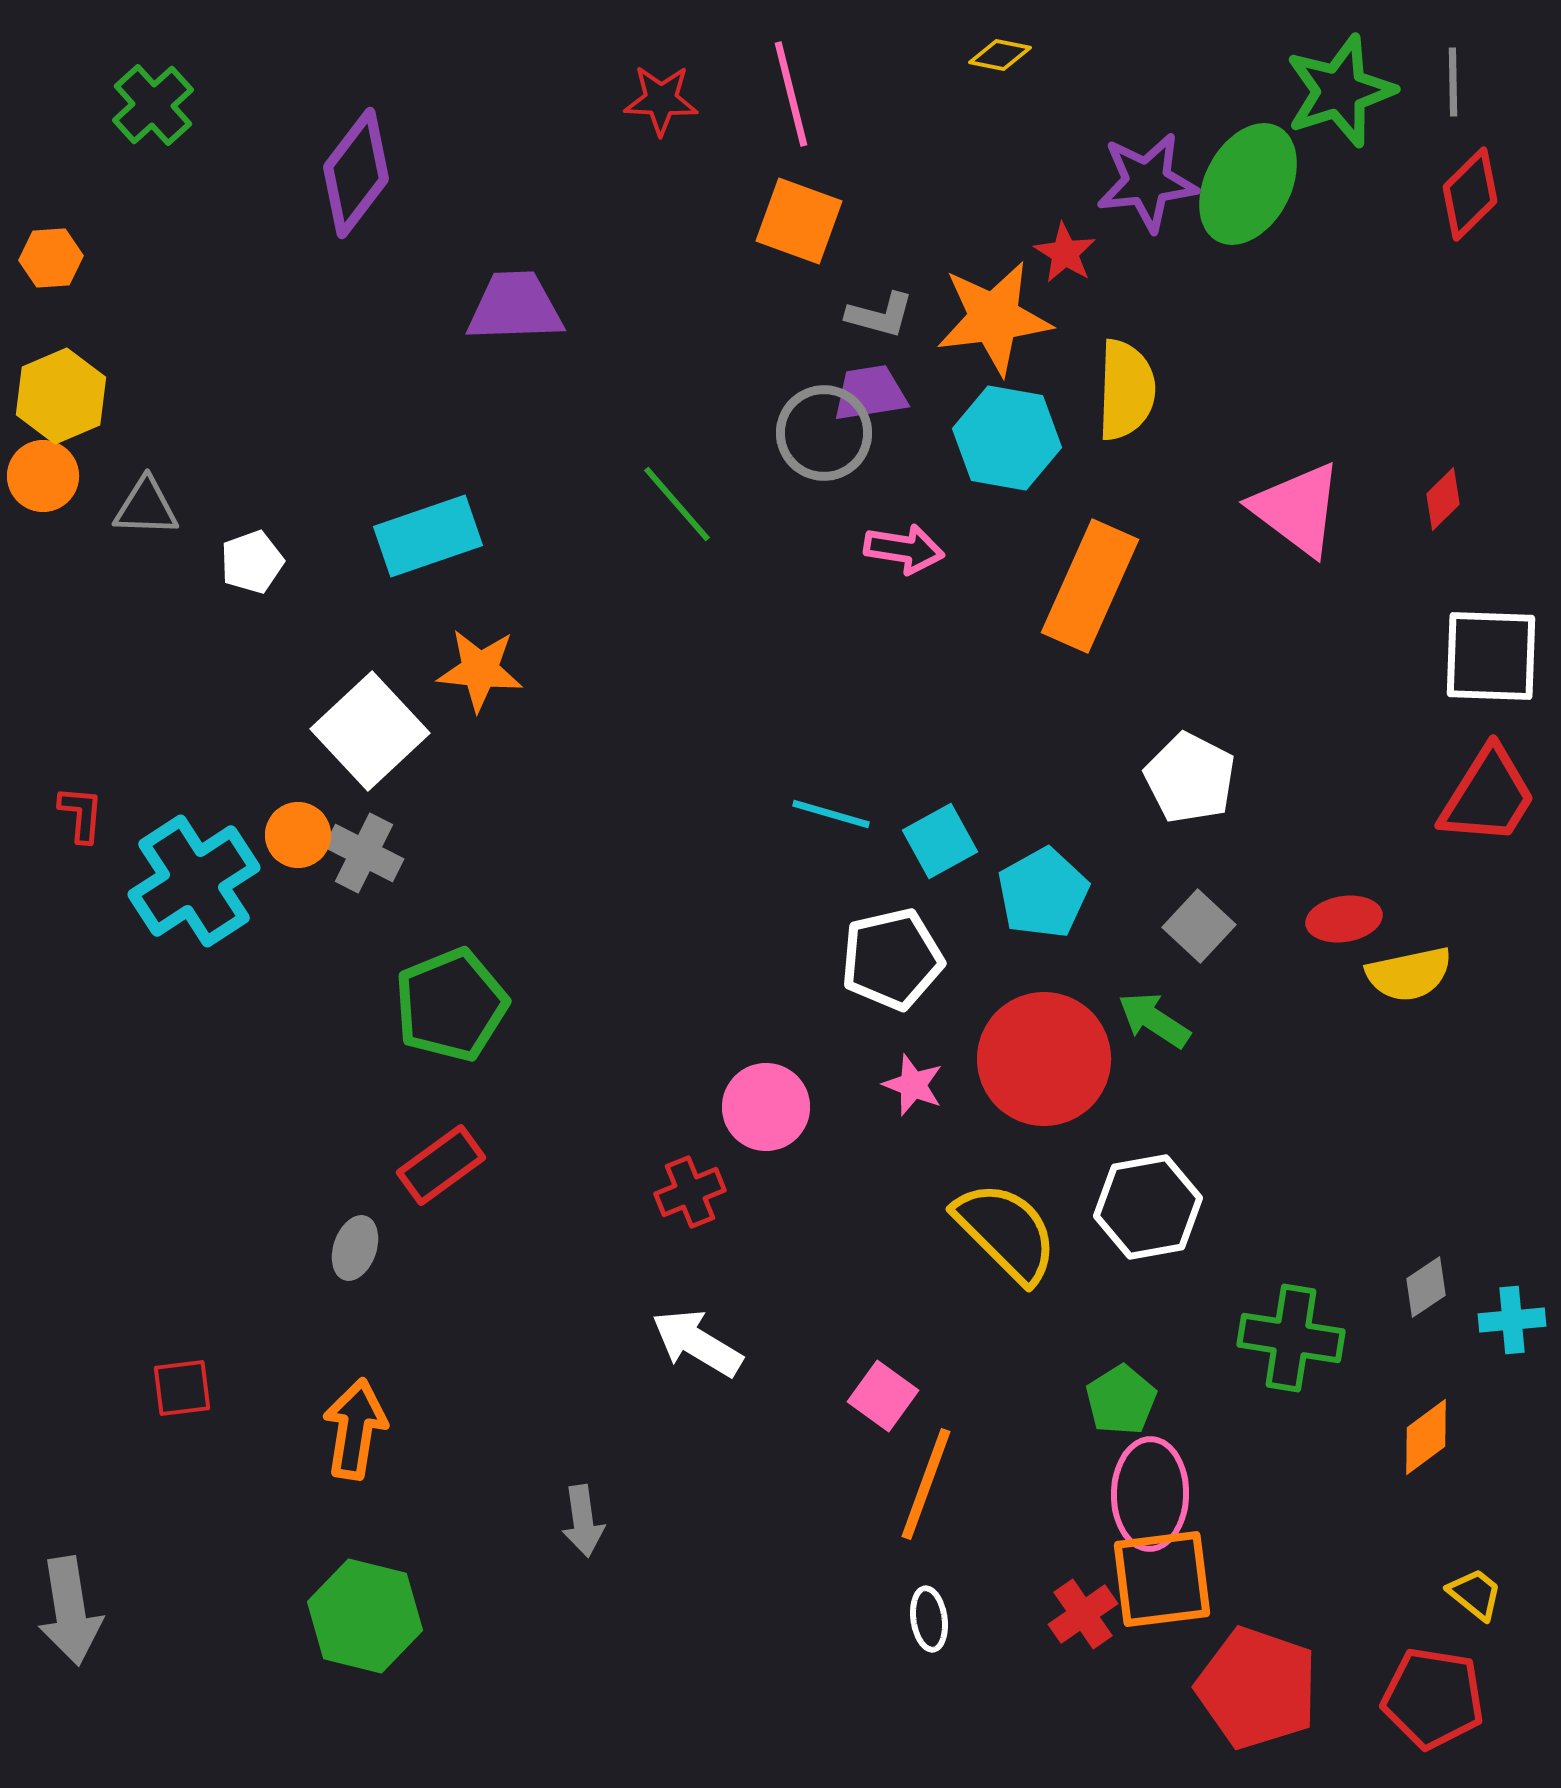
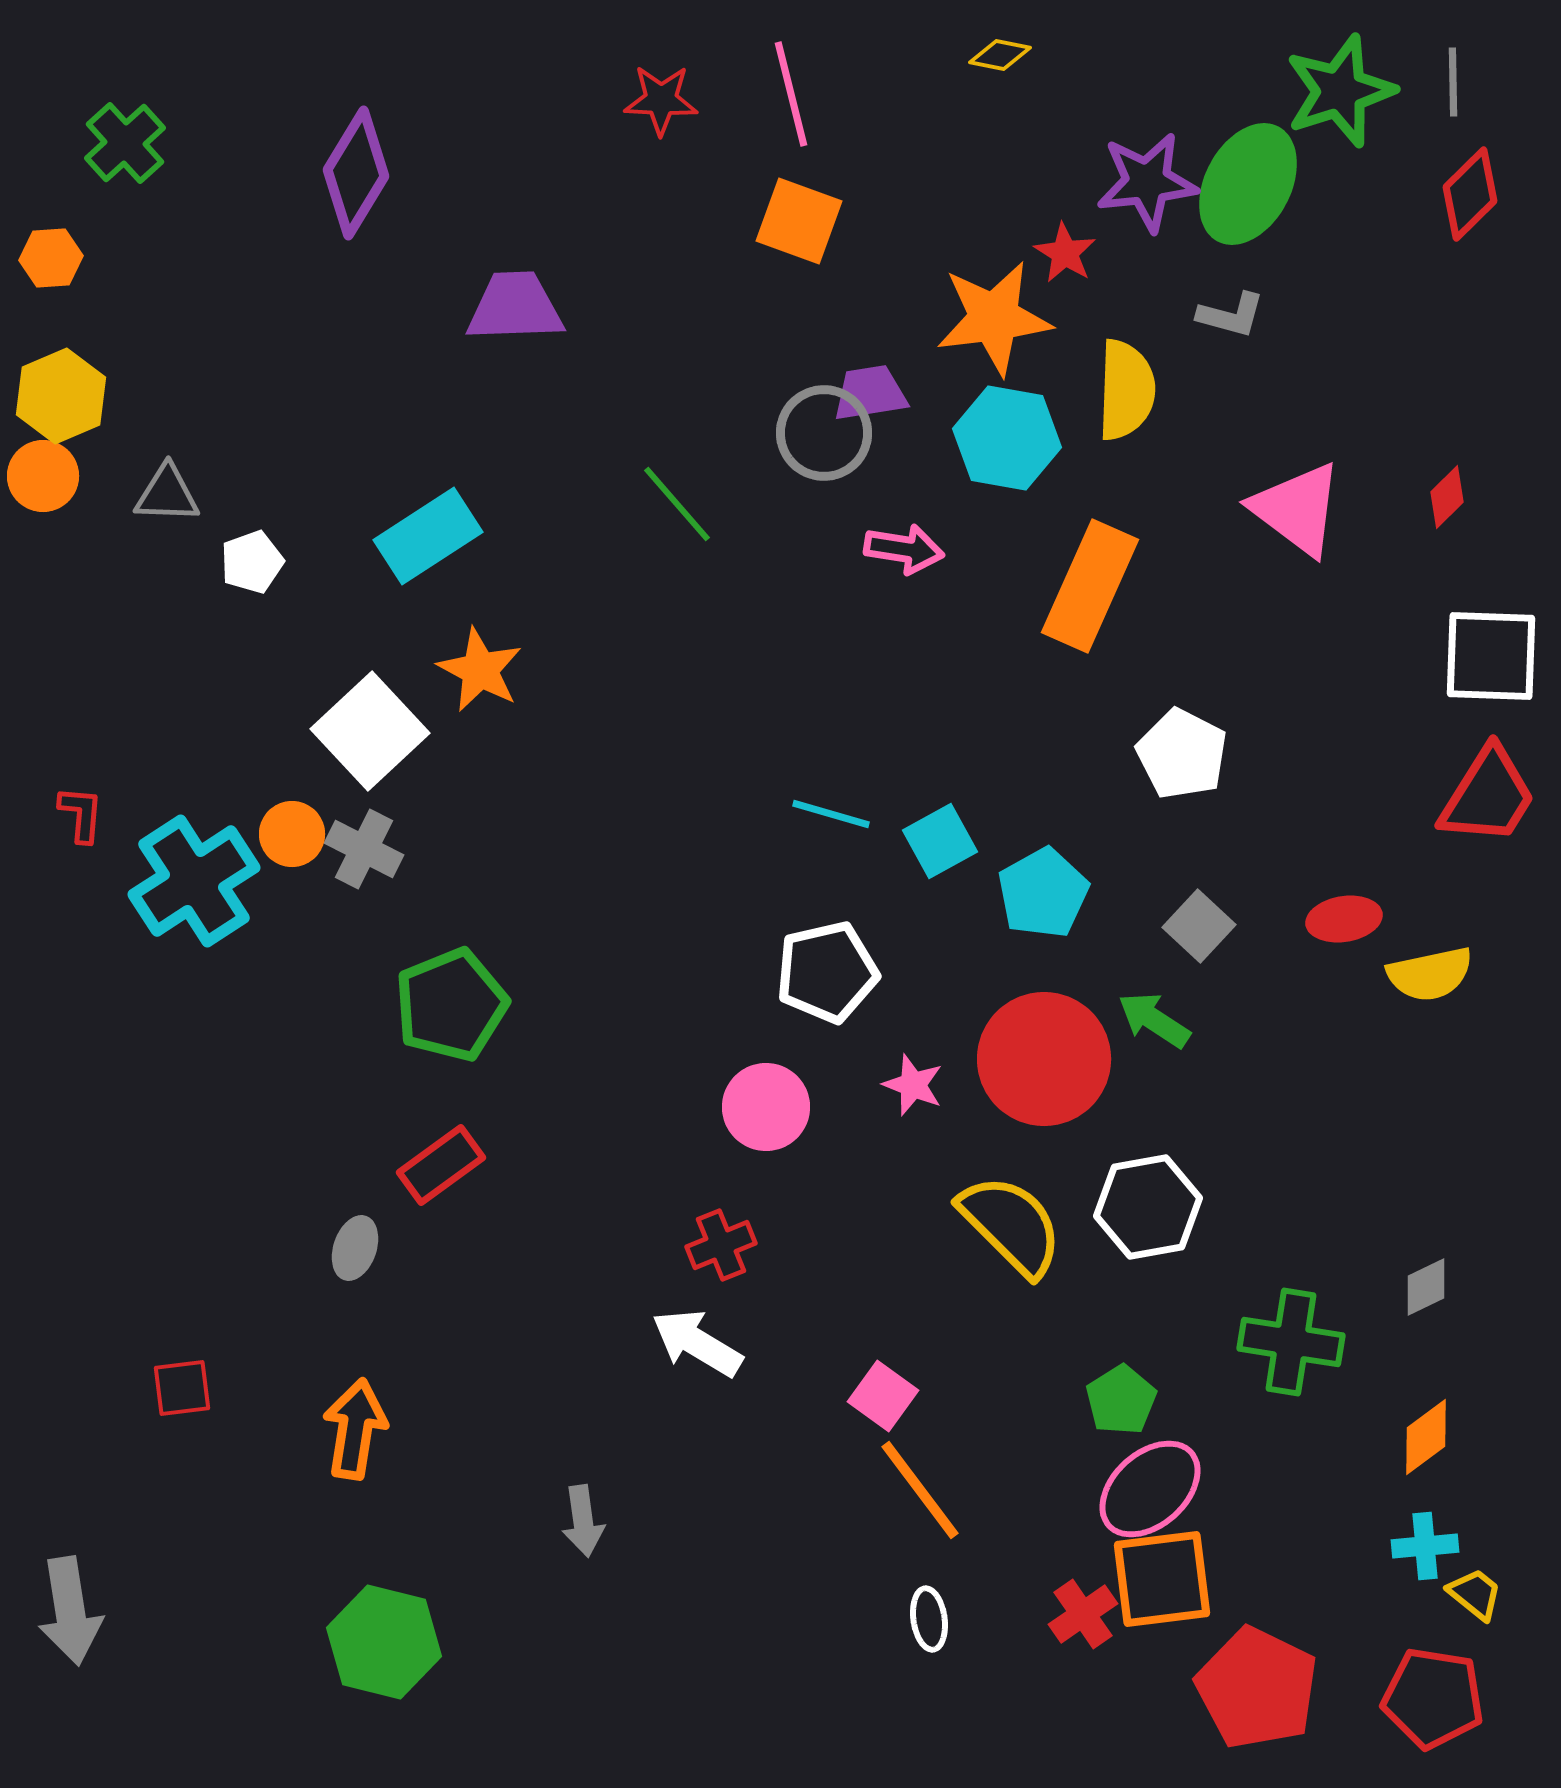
green cross at (153, 105): moved 28 px left, 38 px down
purple diamond at (356, 173): rotated 6 degrees counterclockwise
gray L-shape at (880, 315): moved 351 px right
red diamond at (1443, 499): moved 4 px right, 2 px up
gray triangle at (146, 507): moved 21 px right, 13 px up
cyan rectangle at (428, 536): rotated 14 degrees counterclockwise
orange star at (480, 670): rotated 22 degrees clockwise
white pentagon at (1190, 778): moved 8 px left, 24 px up
orange circle at (298, 835): moved 6 px left, 1 px up
gray cross at (364, 853): moved 4 px up
white pentagon at (892, 959): moved 65 px left, 13 px down
yellow semicircle at (1409, 974): moved 21 px right
red cross at (690, 1192): moved 31 px right, 53 px down
yellow semicircle at (1006, 1232): moved 5 px right, 7 px up
gray diamond at (1426, 1287): rotated 8 degrees clockwise
cyan cross at (1512, 1320): moved 87 px left, 226 px down
green cross at (1291, 1338): moved 4 px down
orange line at (926, 1484): moved 6 px left, 6 px down; rotated 57 degrees counterclockwise
pink ellipse at (1150, 1494): moved 5 px up; rotated 47 degrees clockwise
green hexagon at (365, 1616): moved 19 px right, 26 px down
red pentagon at (1257, 1688): rotated 7 degrees clockwise
